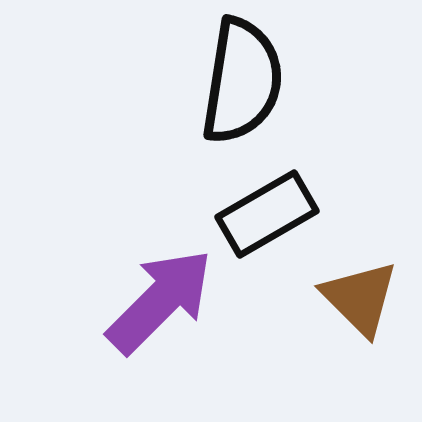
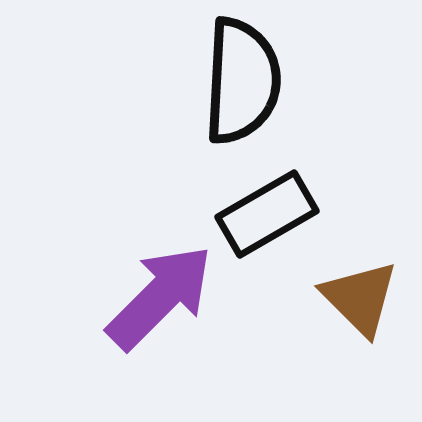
black semicircle: rotated 6 degrees counterclockwise
purple arrow: moved 4 px up
